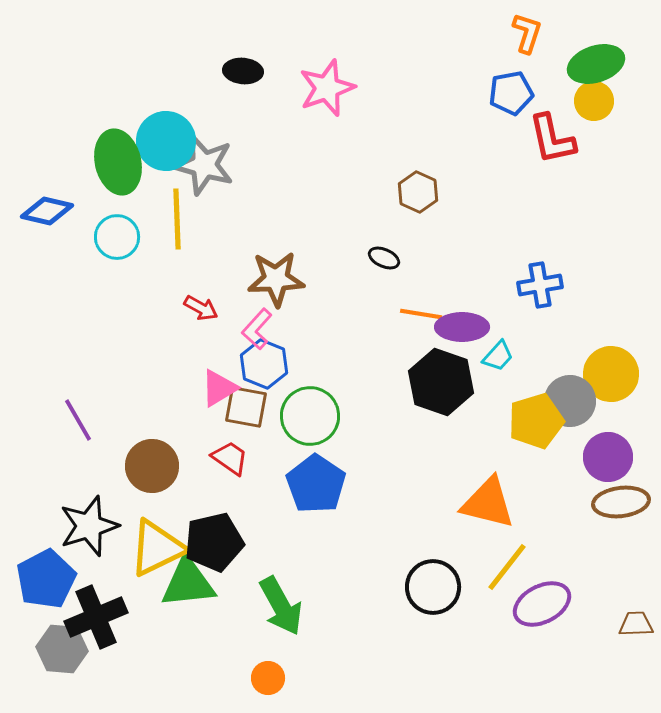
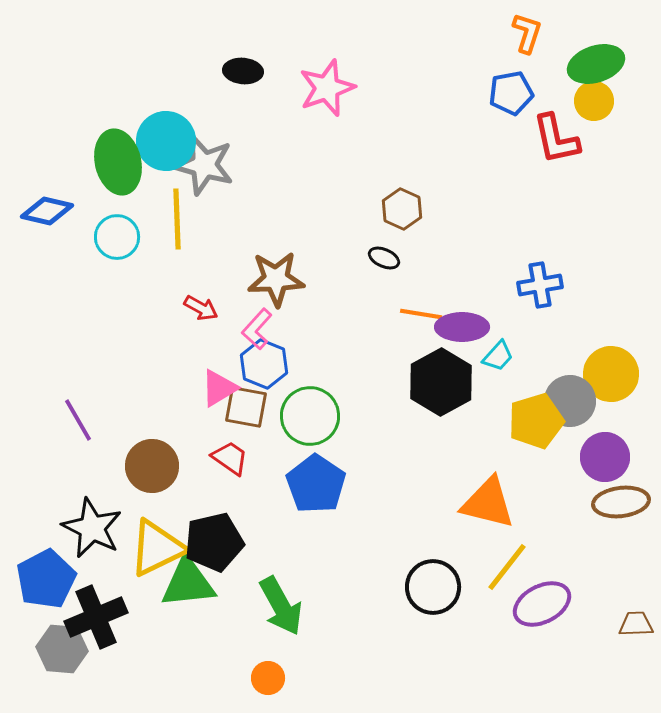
red L-shape at (552, 139): moved 4 px right
brown hexagon at (418, 192): moved 16 px left, 17 px down
black hexagon at (441, 382): rotated 12 degrees clockwise
purple circle at (608, 457): moved 3 px left
black star at (89, 526): moved 3 px right, 2 px down; rotated 28 degrees counterclockwise
